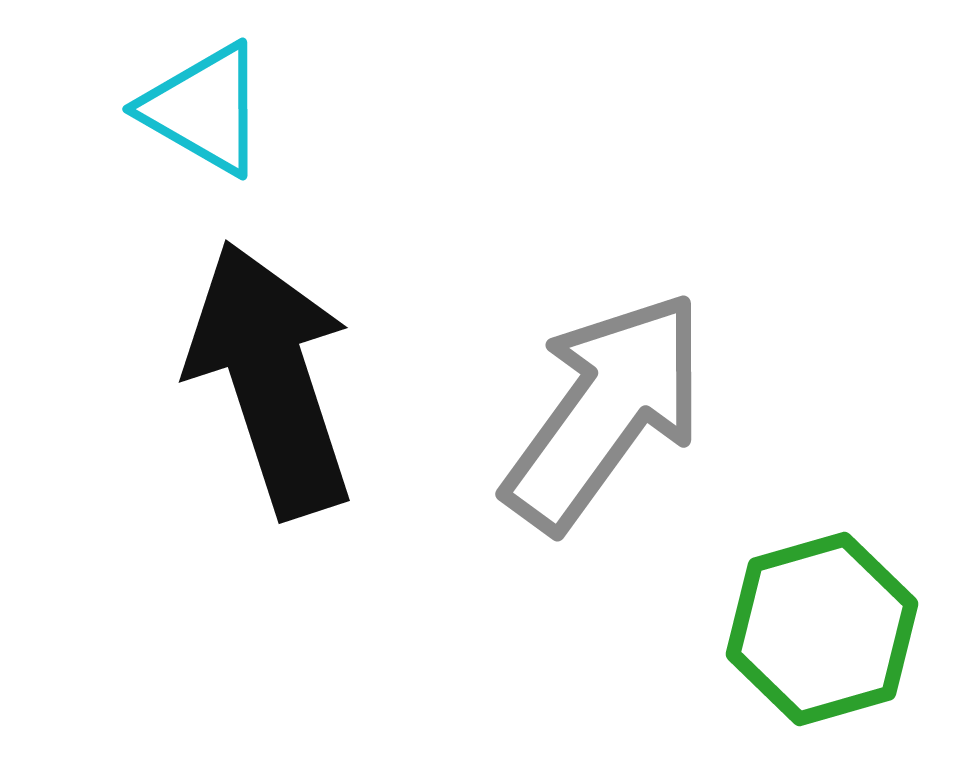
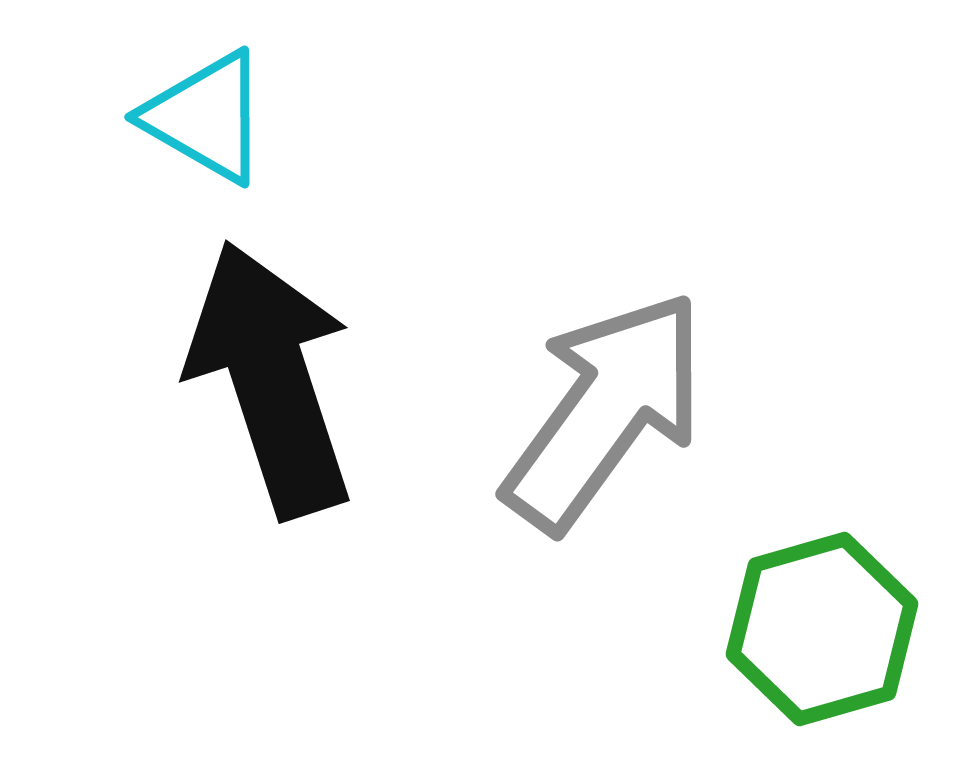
cyan triangle: moved 2 px right, 8 px down
